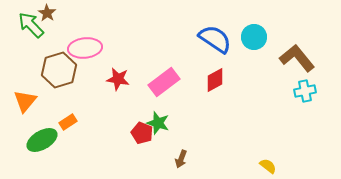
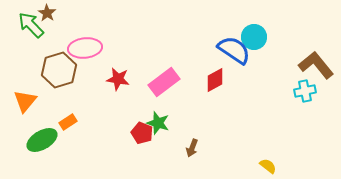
blue semicircle: moved 19 px right, 11 px down
brown L-shape: moved 19 px right, 7 px down
brown arrow: moved 11 px right, 11 px up
